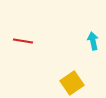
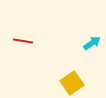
cyan arrow: moved 1 px left, 2 px down; rotated 66 degrees clockwise
